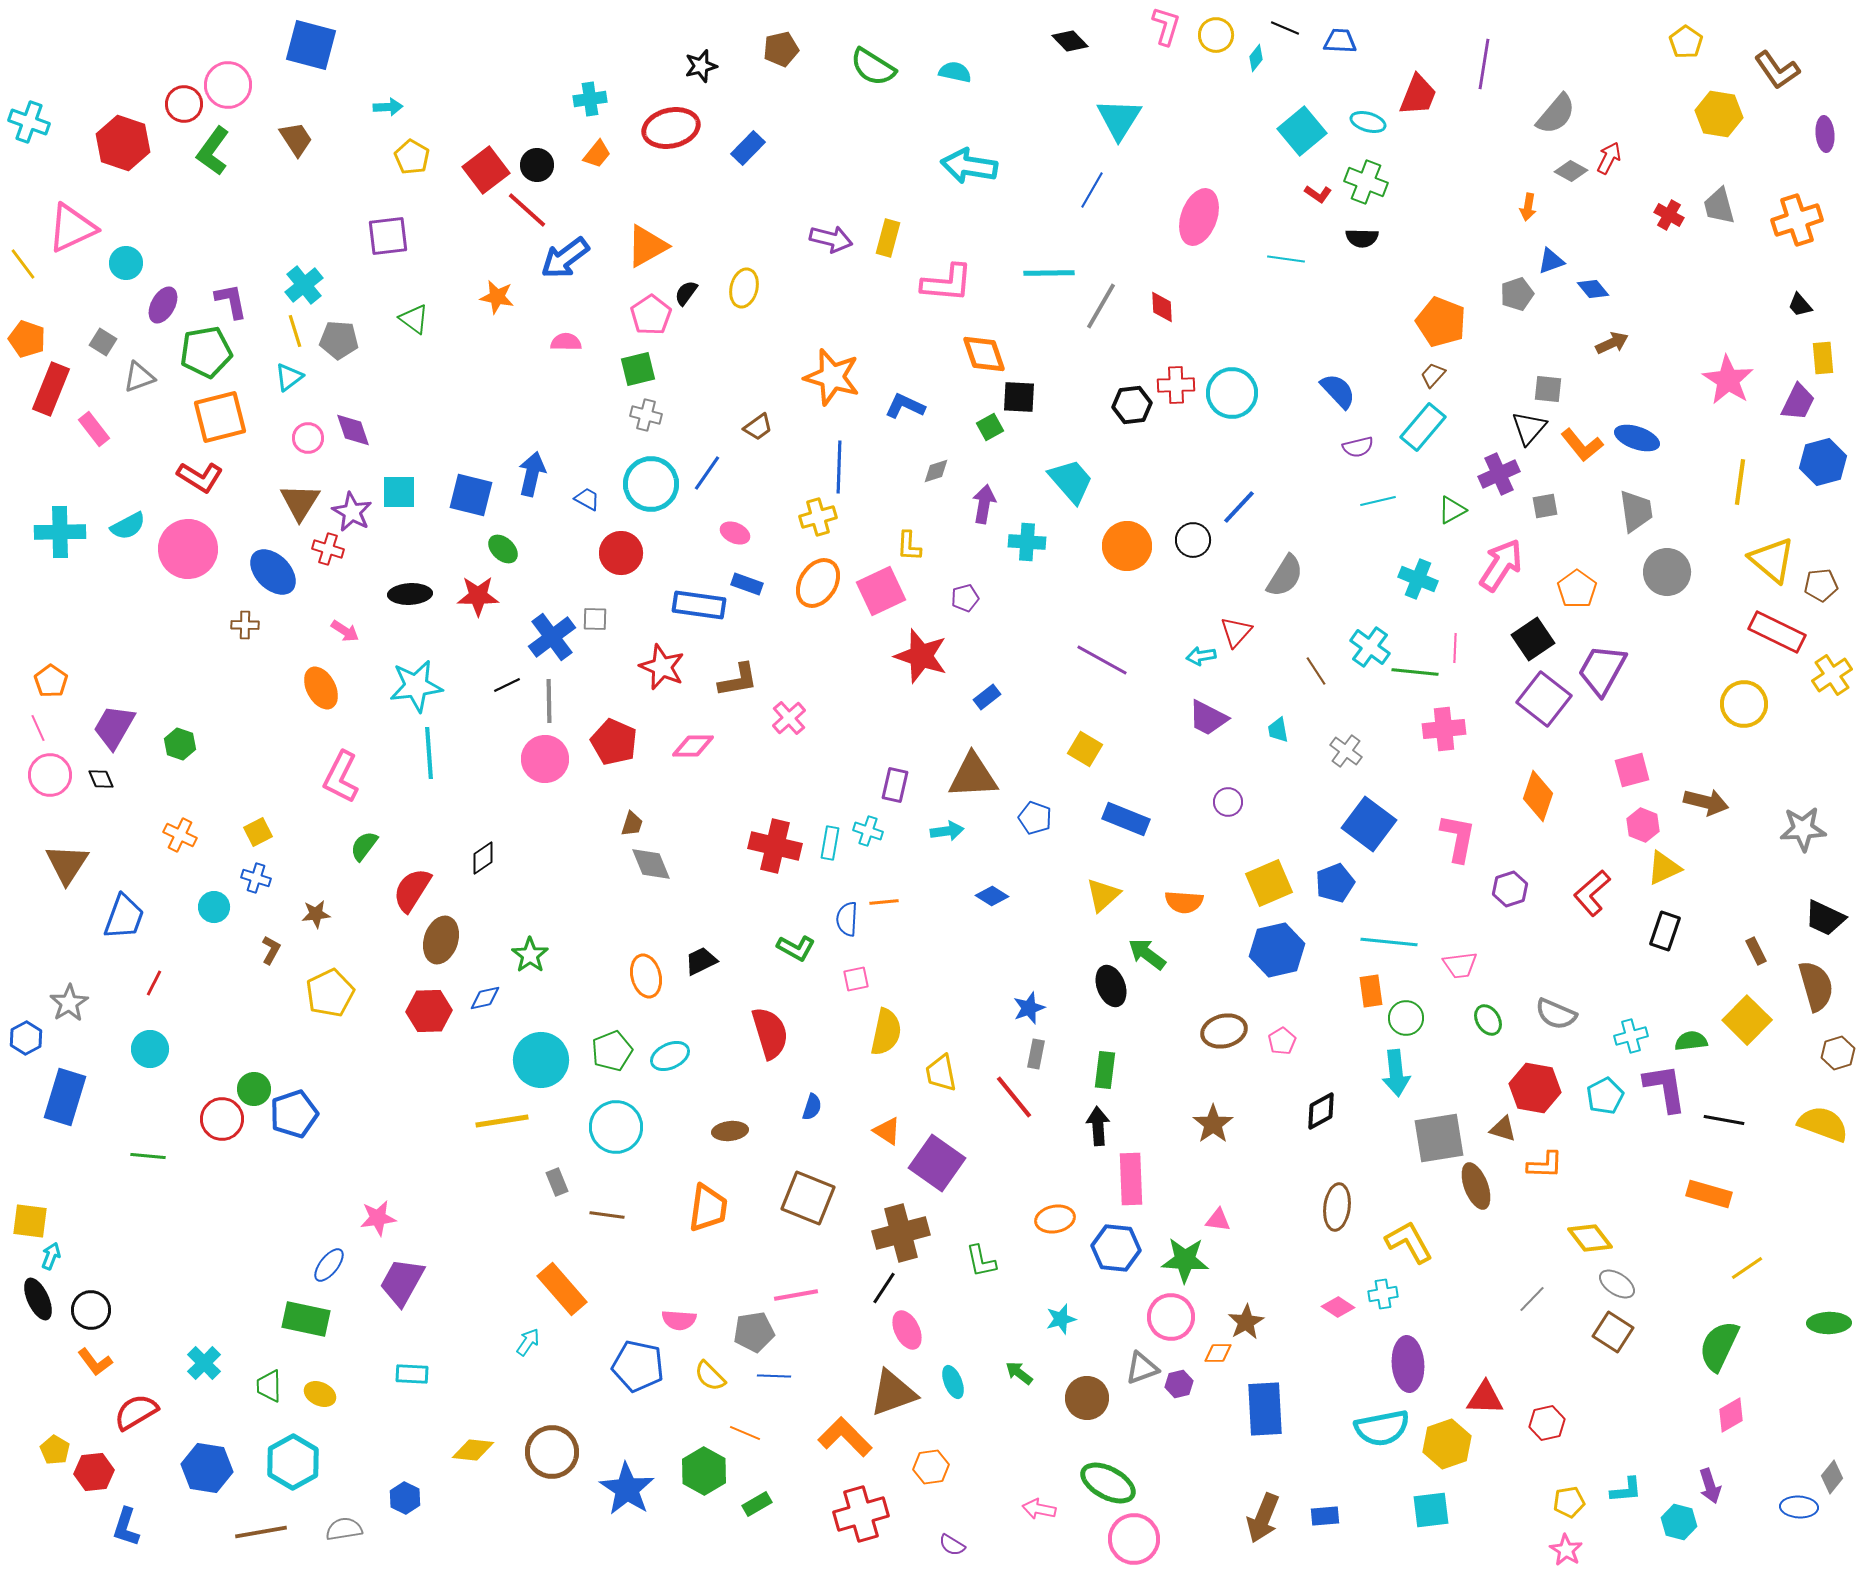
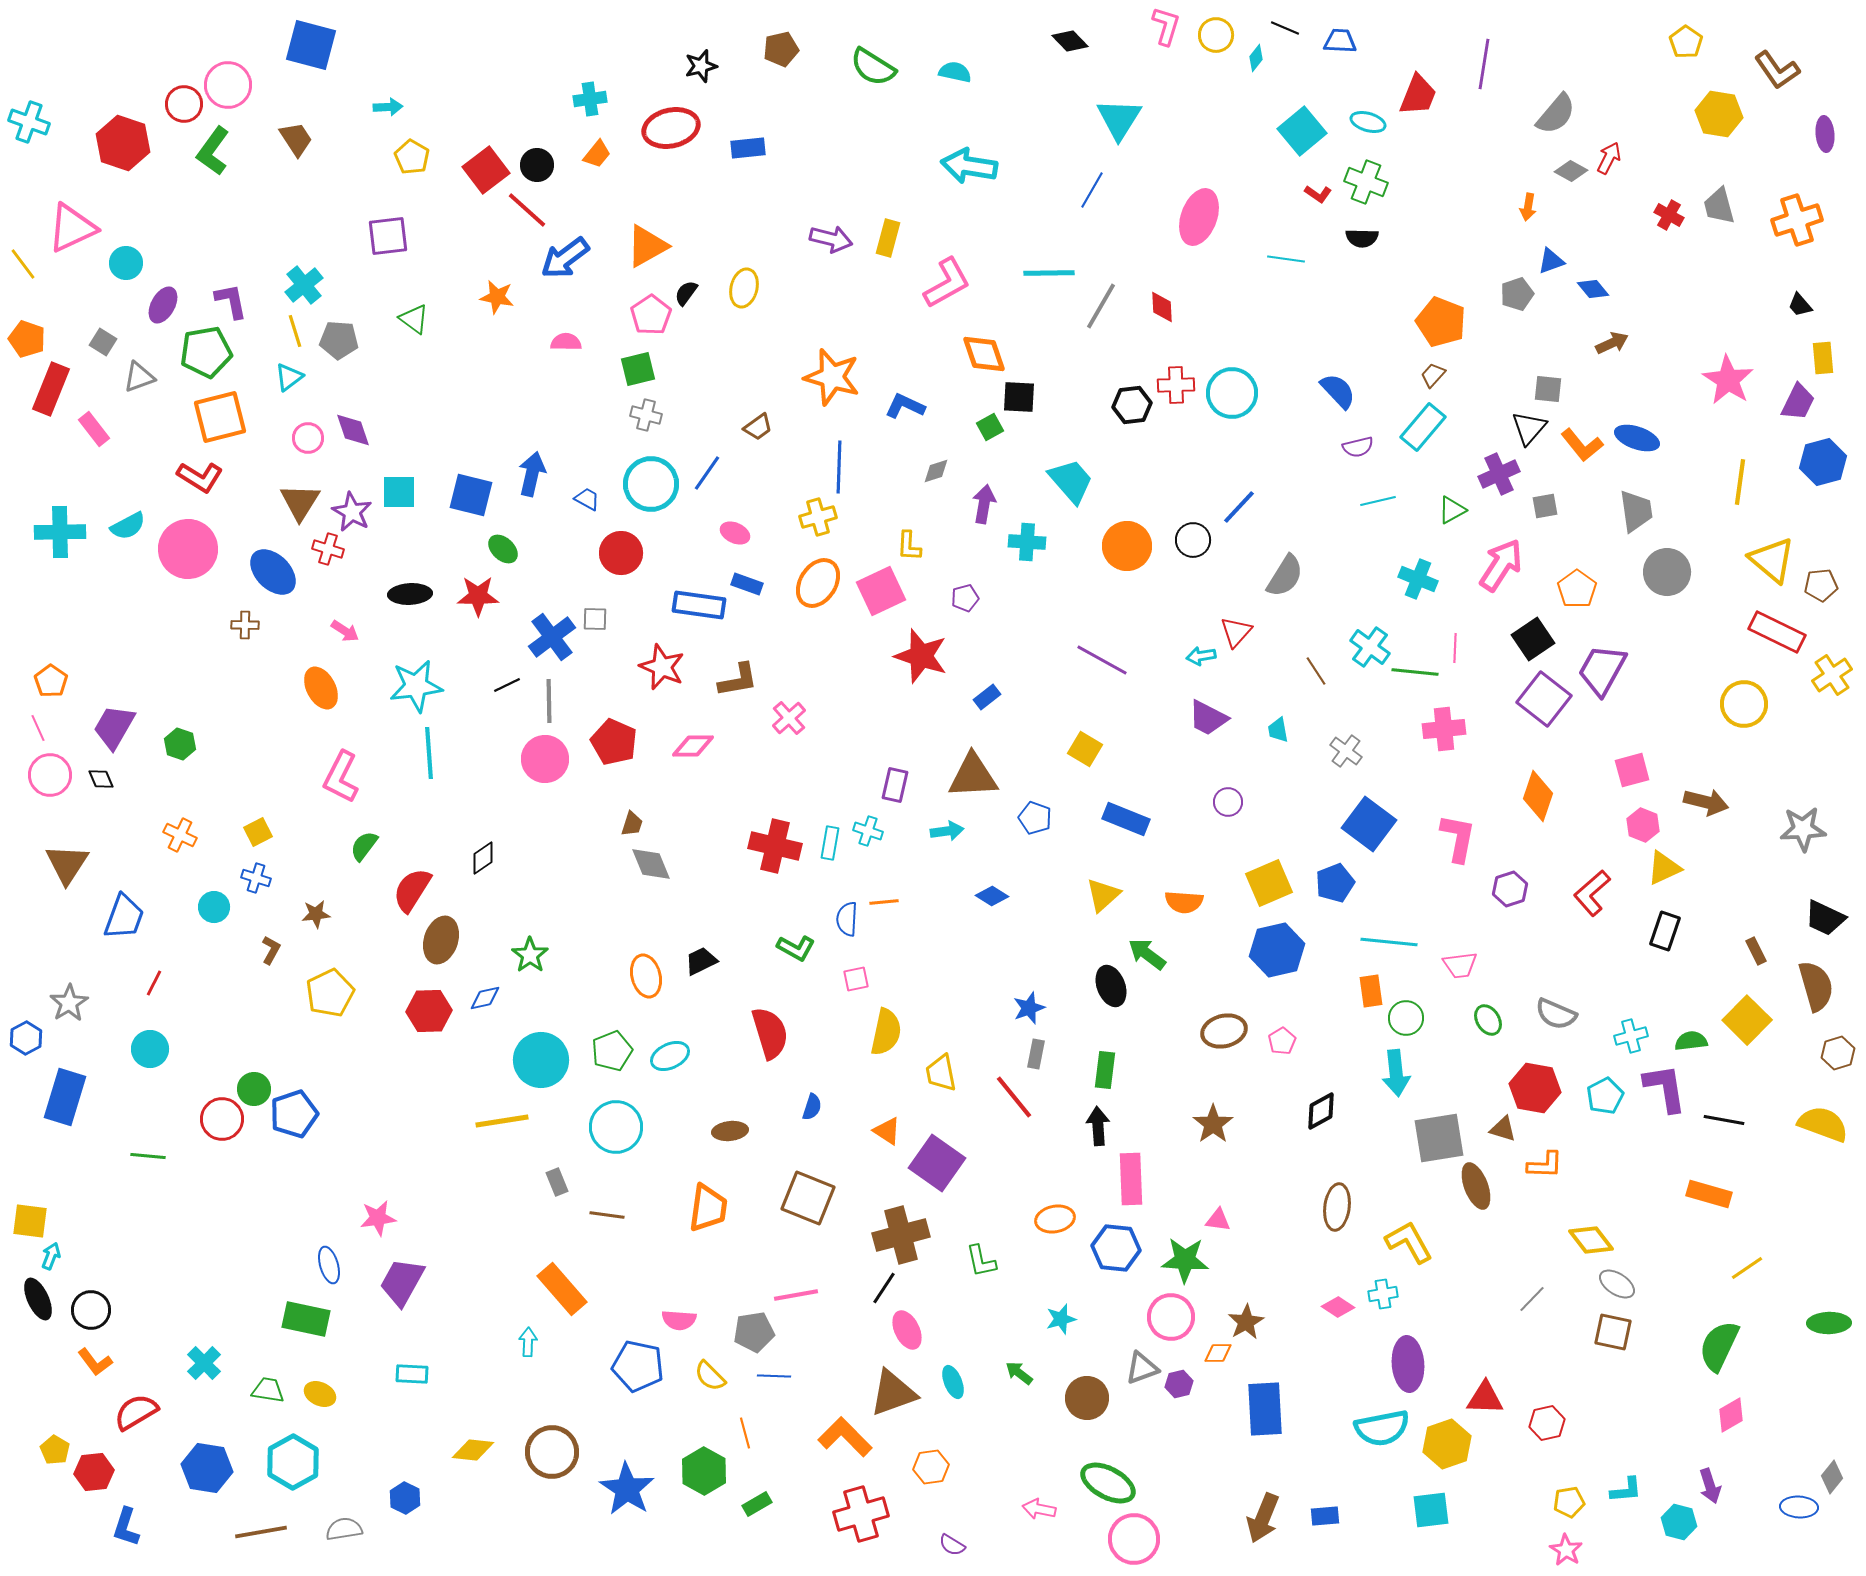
blue rectangle at (748, 148): rotated 40 degrees clockwise
pink L-shape at (947, 283): rotated 34 degrees counterclockwise
brown cross at (901, 1233): moved 2 px down
yellow diamond at (1590, 1238): moved 1 px right, 2 px down
blue ellipse at (329, 1265): rotated 54 degrees counterclockwise
brown square at (1613, 1332): rotated 21 degrees counterclockwise
cyan arrow at (528, 1342): rotated 32 degrees counterclockwise
green trapezoid at (269, 1386): moved 1 px left, 4 px down; rotated 100 degrees clockwise
orange line at (745, 1433): rotated 52 degrees clockwise
